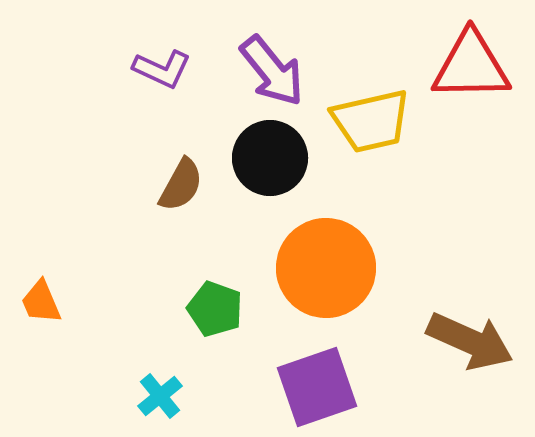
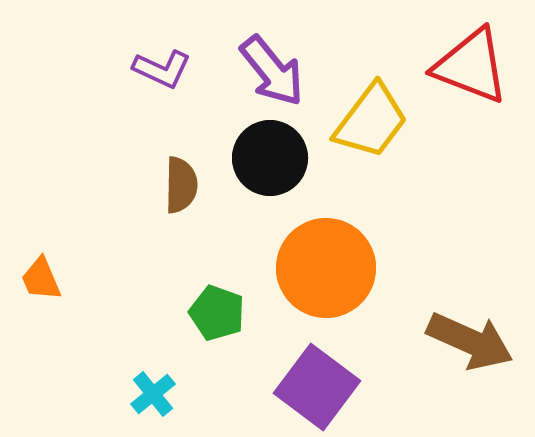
red triangle: rotated 22 degrees clockwise
yellow trapezoid: rotated 40 degrees counterclockwise
brown semicircle: rotated 28 degrees counterclockwise
orange trapezoid: moved 23 px up
green pentagon: moved 2 px right, 4 px down
purple square: rotated 34 degrees counterclockwise
cyan cross: moved 7 px left, 2 px up
